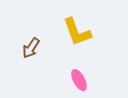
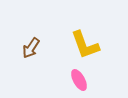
yellow L-shape: moved 8 px right, 13 px down
